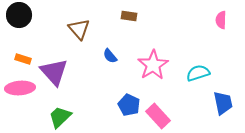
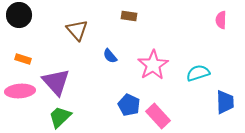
brown triangle: moved 2 px left, 1 px down
purple triangle: moved 2 px right, 10 px down
pink ellipse: moved 3 px down
blue trapezoid: moved 2 px right, 1 px up; rotated 10 degrees clockwise
